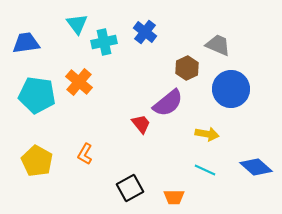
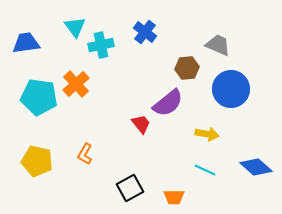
cyan triangle: moved 2 px left, 3 px down
cyan cross: moved 3 px left, 3 px down
brown hexagon: rotated 20 degrees clockwise
orange cross: moved 3 px left, 2 px down; rotated 8 degrees clockwise
cyan pentagon: moved 2 px right, 2 px down
yellow pentagon: rotated 16 degrees counterclockwise
